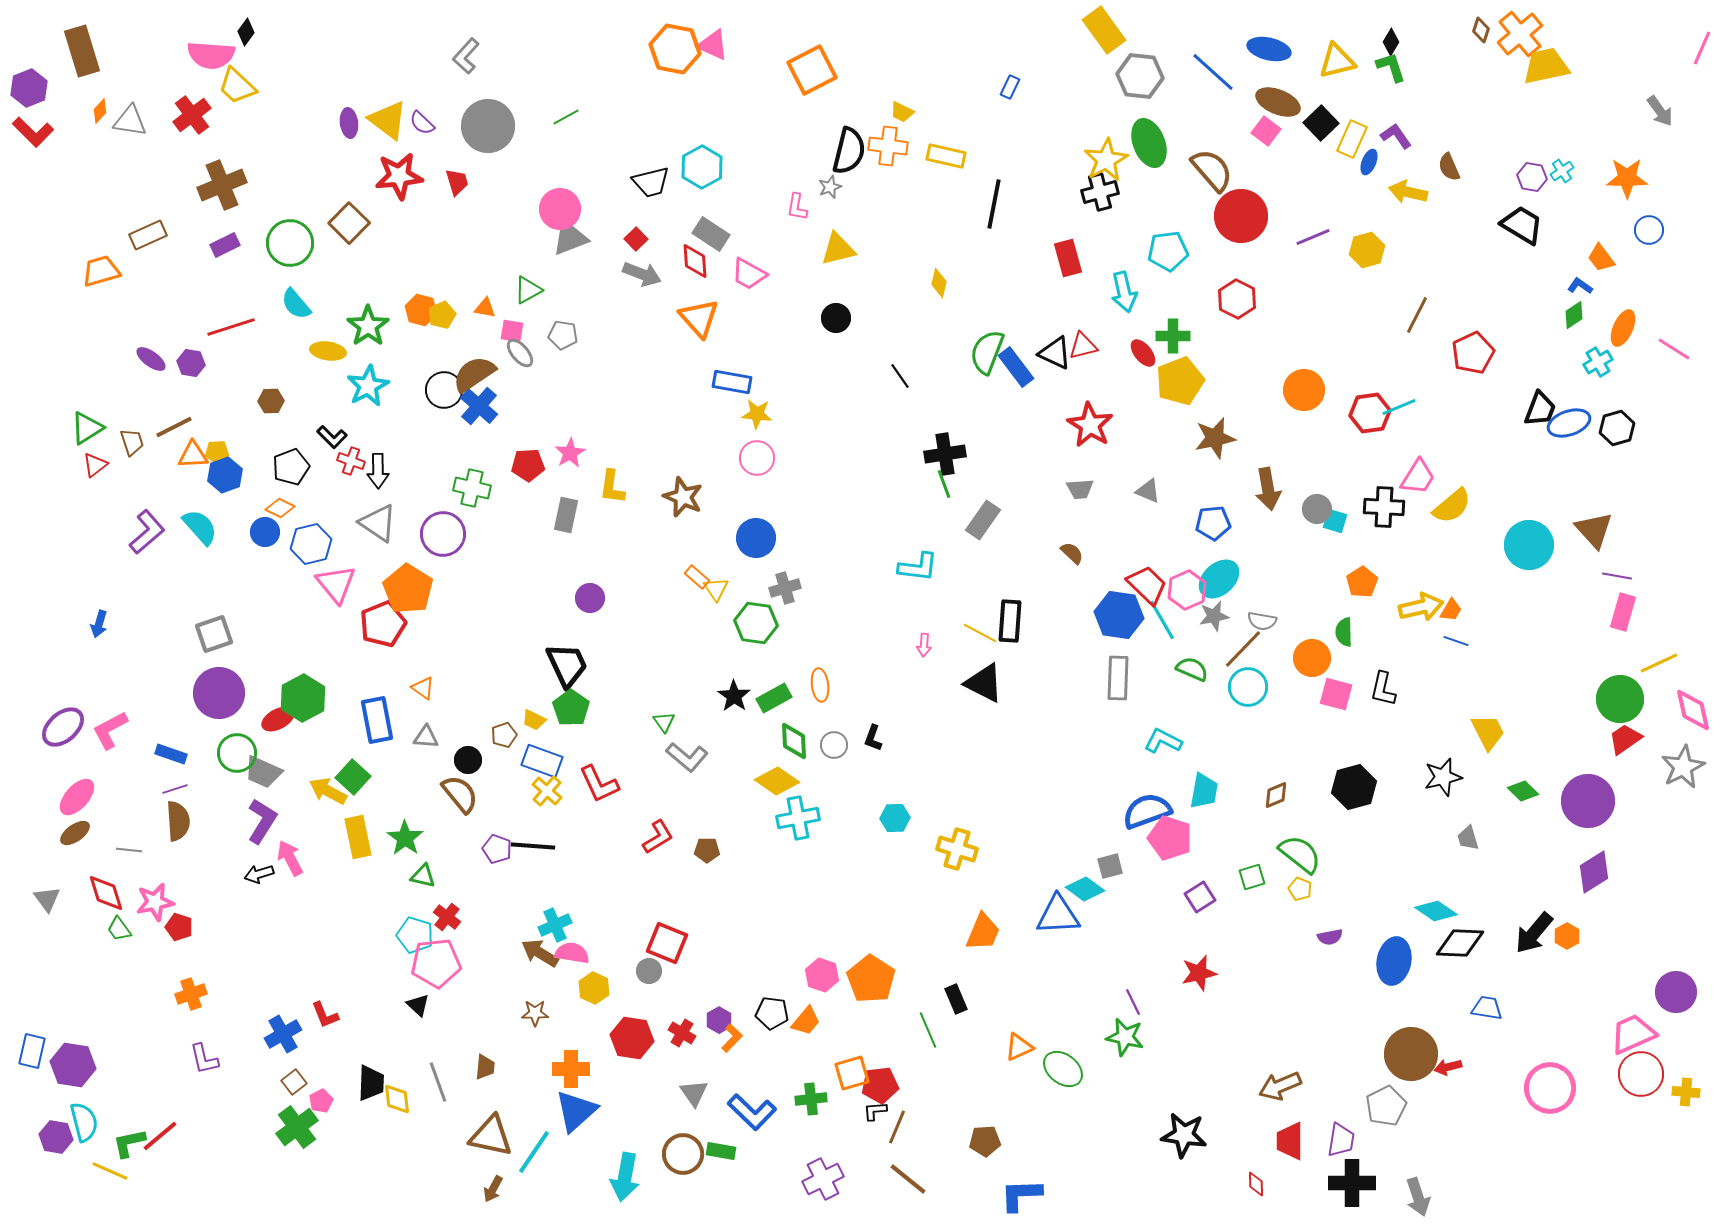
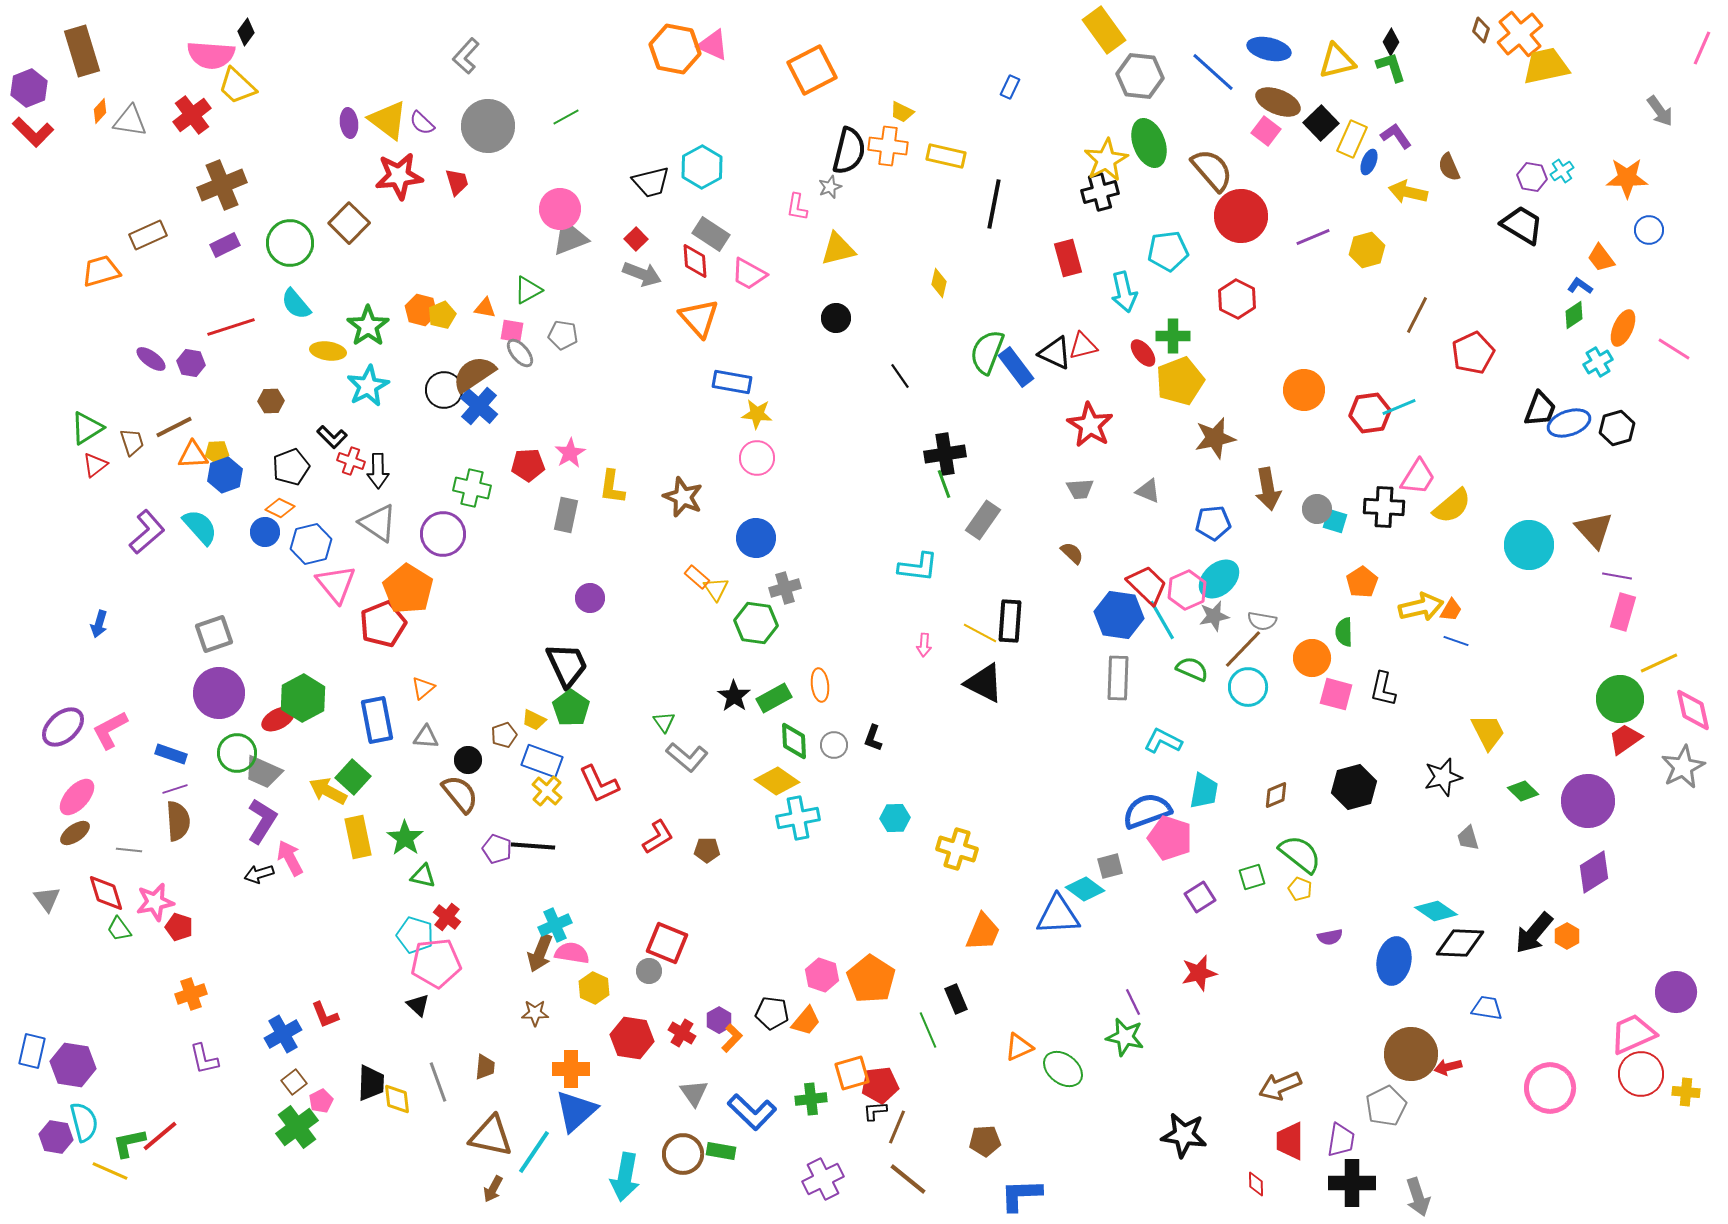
orange triangle at (423, 688): rotated 45 degrees clockwise
brown arrow at (540, 953): rotated 99 degrees counterclockwise
